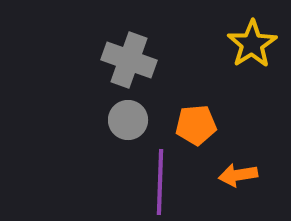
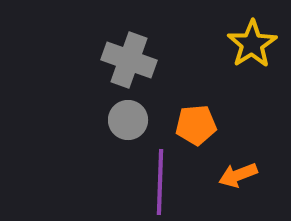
orange arrow: rotated 12 degrees counterclockwise
